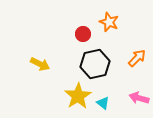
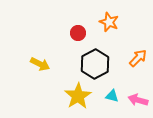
red circle: moved 5 px left, 1 px up
orange arrow: moved 1 px right
black hexagon: rotated 16 degrees counterclockwise
pink arrow: moved 1 px left, 2 px down
cyan triangle: moved 9 px right, 7 px up; rotated 24 degrees counterclockwise
